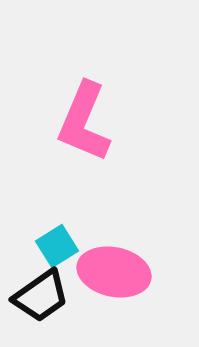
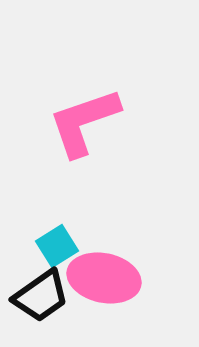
pink L-shape: rotated 48 degrees clockwise
pink ellipse: moved 10 px left, 6 px down
